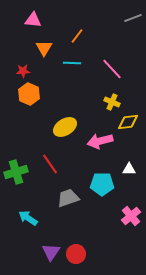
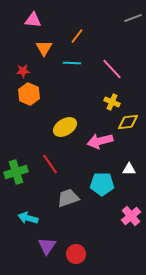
cyan arrow: rotated 18 degrees counterclockwise
purple triangle: moved 4 px left, 6 px up
